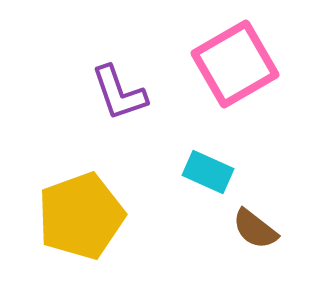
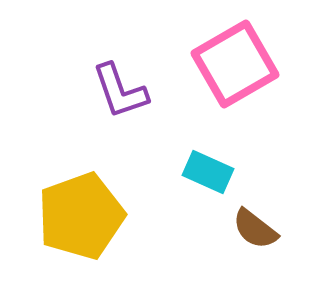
purple L-shape: moved 1 px right, 2 px up
